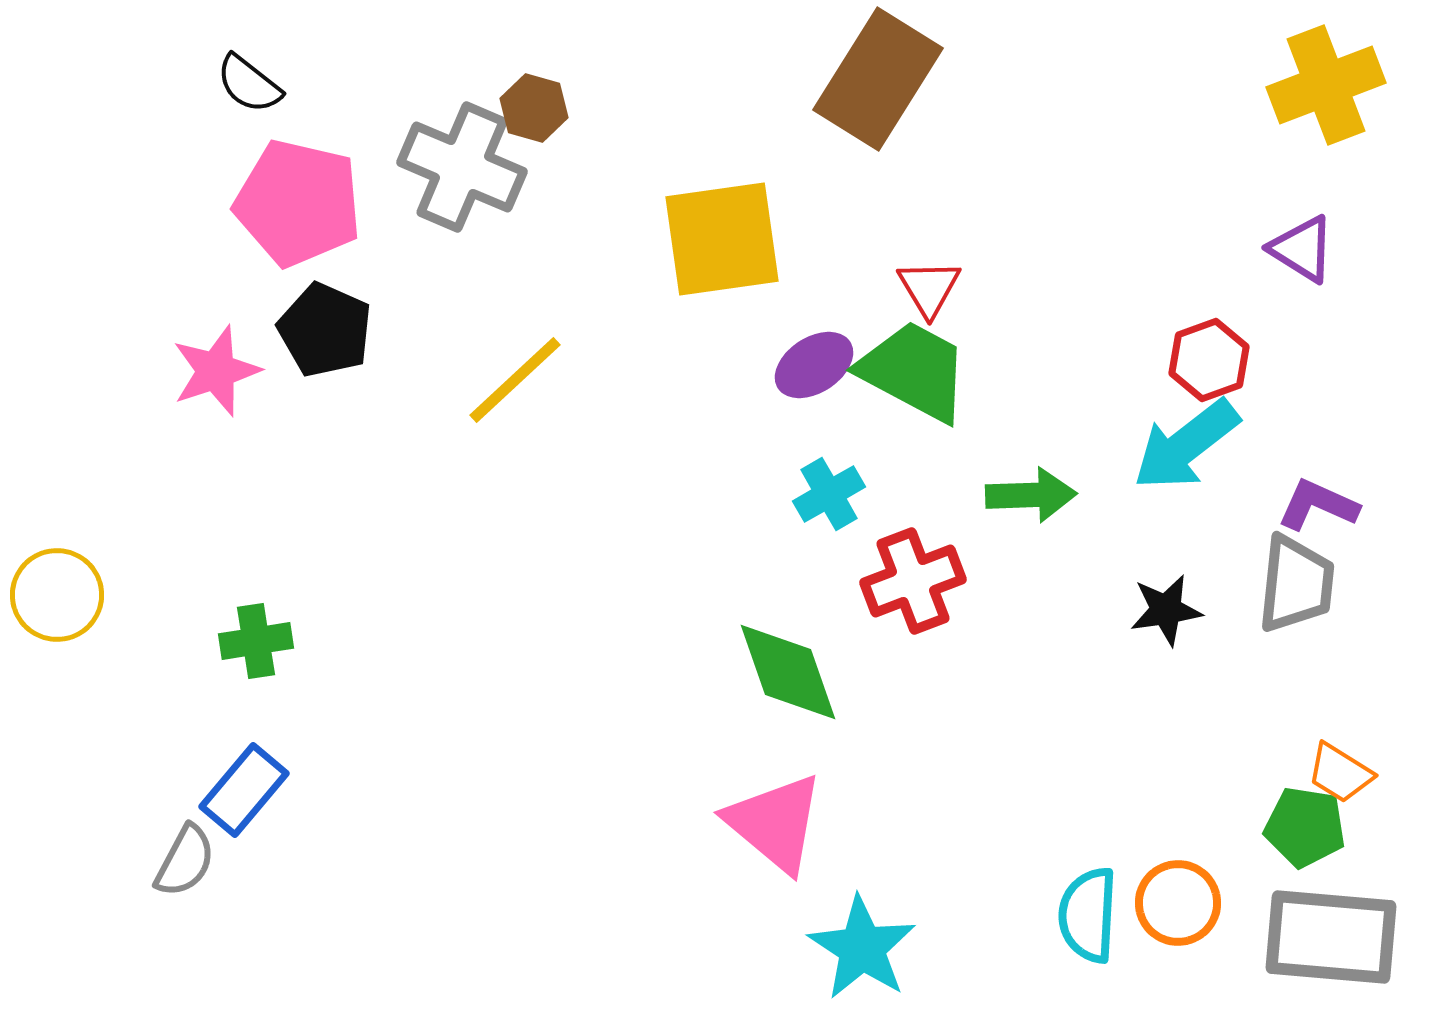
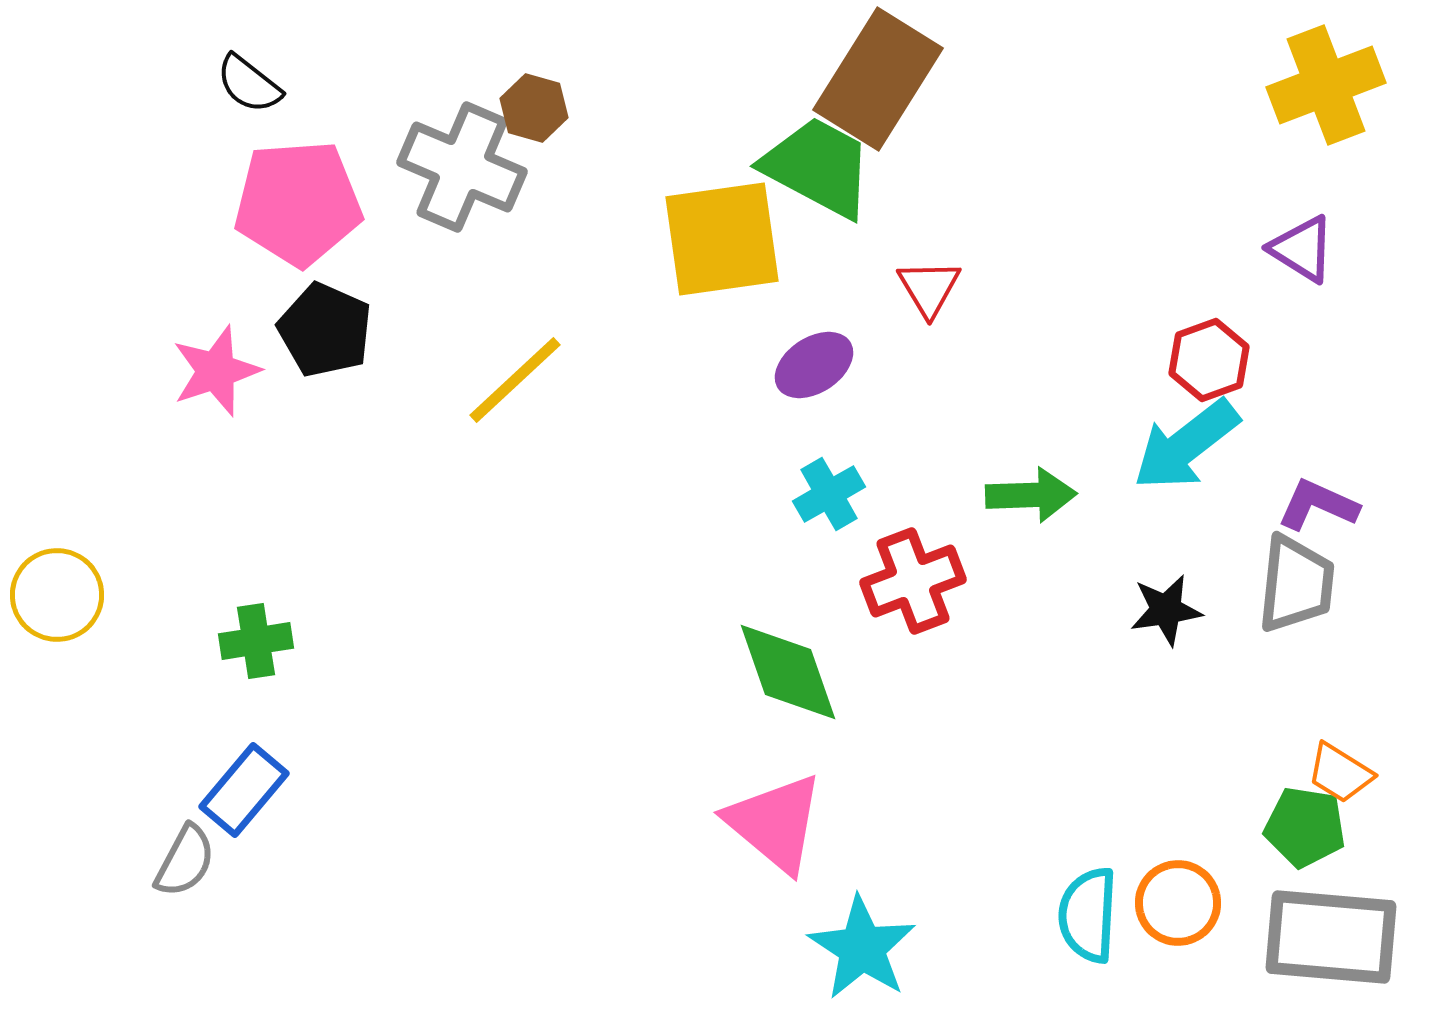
pink pentagon: rotated 17 degrees counterclockwise
green trapezoid: moved 96 px left, 204 px up
